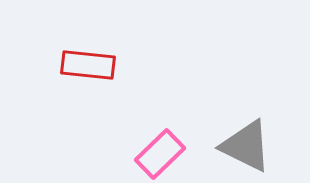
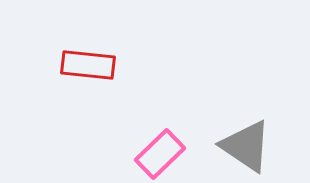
gray triangle: rotated 8 degrees clockwise
